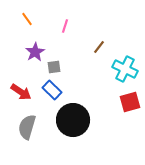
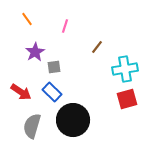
brown line: moved 2 px left
cyan cross: rotated 35 degrees counterclockwise
blue rectangle: moved 2 px down
red square: moved 3 px left, 3 px up
gray semicircle: moved 5 px right, 1 px up
